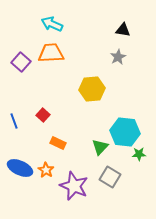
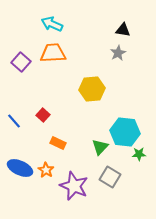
orange trapezoid: moved 2 px right
gray star: moved 4 px up
blue line: rotated 21 degrees counterclockwise
